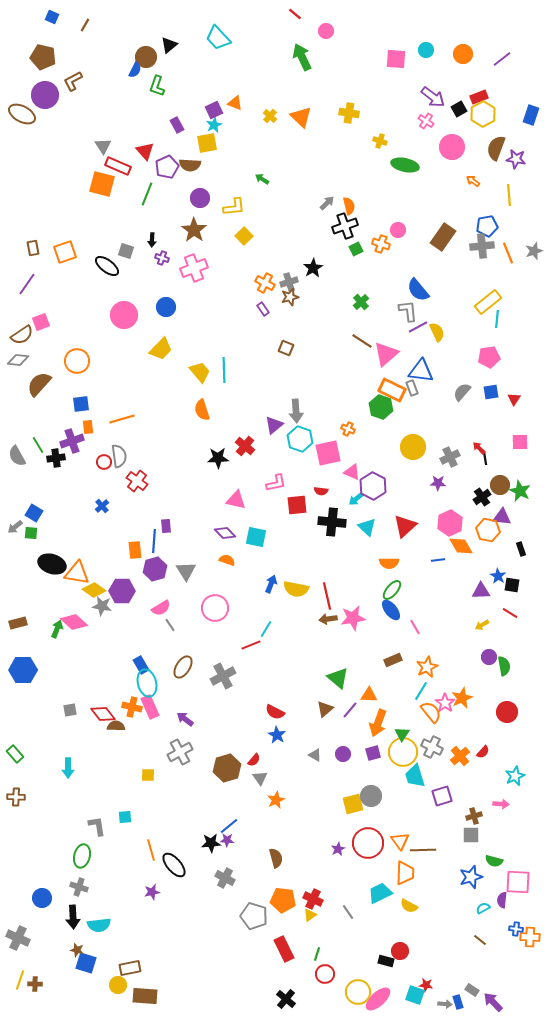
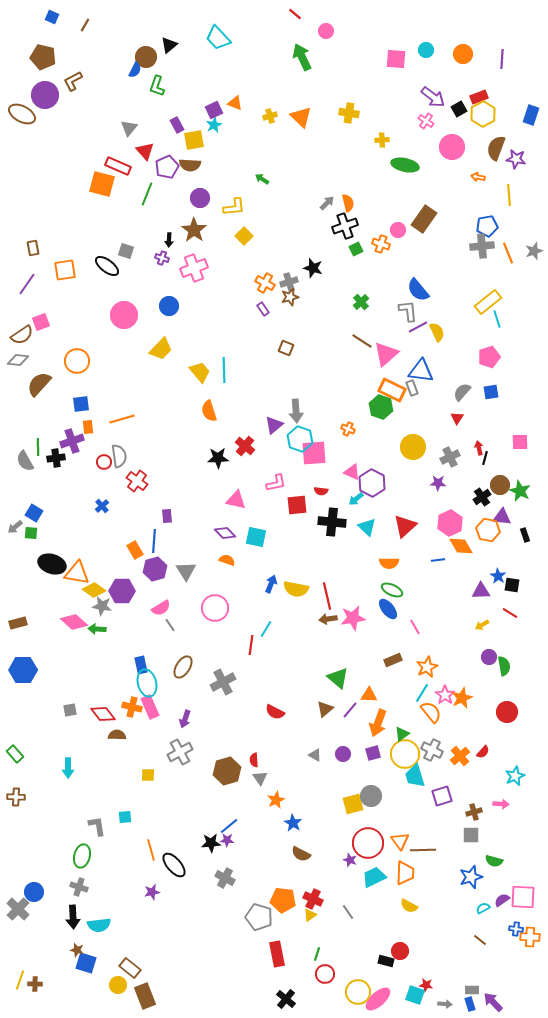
purple line at (502, 59): rotated 48 degrees counterclockwise
yellow cross at (270, 116): rotated 32 degrees clockwise
yellow cross at (380, 141): moved 2 px right, 1 px up; rotated 24 degrees counterclockwise
yellow square at (207, 143): moved 13 px left, 3 px up
gray triangle at (103, 146): moved 26 px right, 18 px up; rotated 12 degrees clockwise
orange arrow at (473, 181): moved 5 px right, 4 px up; rotated 24 degrees counterclockwise
orange semicircle at (349, 206): moved 1 px left, 3 px up
brown rectangle at (443, 237): moved 19 px left, 18 px up
black arrow at (152, 240): moved 17 px right
orange square at (65, 252): moved 18 px down; rotated 10 degrees clockwise
black star at (313, 268): rotated 24 degrees counterclockwise
blue circle at (166, 307): moved 3 px right, 1 px up
cyan line at (497, 319): rotated 24 degrees counterclockwise
pink pentagon at (489, 357): rotated 10 degrees counterclockwise
red triangle at (514, 399): moved 57 px left, 19 px down
orange semicircle at (202, 410): moved 7 px right, 1 px down
green line at (38, 445): moved 2 px down; rotated 30 degrees clockwise
red arrow at (479, 448): rotated 32 degrees clockwise
pink square at (328, 453): moved 14 px left; rotated 8 degrees clockwise
gray semicircle at (17, 456): moved 8 px right, 5 px down
black line at (485, 458): rotated 24 degrees clockwise
purple hexagon at (373, 486): moved 1 px left, 3 px up
purple rectangle at (166, 526): moved 1 px right, 10 px up
black rectangle at (521, 549): moved 4 px right, 14 px up
orange rectangle at (135, 550): rotated 24 degrees counterclockwise
green ellipse at (392, 590): rotated 75 degrees clockwise
blue ellipse at (391, 610): moved 3 px left, 1 px up
green arrow at (57, 629): moved 40 px right; rotated 108 degrees counterclockwise
red line at (251, 645): rotated 60 degrees counterclockwise
blue rectangle at (141, 665): rotated 18 degrees clockwise
gray cross at (223, 676): moved 6 px down
cyan line at (421, 691): moved 1 px right, 2 px down
pink star at (445, 703): moved 8 px up
purple arrow at (185, 719): rotated 108 degrees counterclockwise
brown semicircle at (116, 726): moved 1 px right, 9 px down
green triangle at (402, 734): rotated 21 degrees clockwise
blue star at (277, 735): moved 16 px right, 88 px down
gray cross at (432, 747): moved 3 px down
yellow circle at (403, 752): moved 2 px right, 2 px down
red semicircle at (254, 760): rotated 136 degrees clockwise
brown hexagon at (227, 768): moved 3 px down
brown cross at (474, 816): moved 4 px up
purple star at (338, 849): moved 12 px right, 11 px down; rotated 24 degrees counterclockwise
brown semicircle at (276, 858): moved 25 px right, 4 px up; rotated 132 degrees clockwise
pink square at (518, 882): moved 5 px right, 15 px down
cyan trapezoid at (380, 893): moved 6 px left, 16 px up
blue circle at (42, 898): moved 8 px left, 6 px up
purple semicircle at (502, 900): rotated 49 degrees clockwise
gray pentagon at (254, 916): moved 5 px right, 1 px down
gray cross at (18, 938): moved 29 px up; rotated 20 degrees clockwise
red rectangle at (284, 949): moved 7 px left, 5 px down; rotated 15 degrees clockwise
brown rectangle at (130, 968): rotated 50 degrees clockwise
gray rectangle at (472, 990): rotated 32 degrees counterclockwise
brown rectangle at (145, 996): rotated 65 degrees clockwise
blue rectangle at (458, 1002): moved 12 px right, 2 px down
